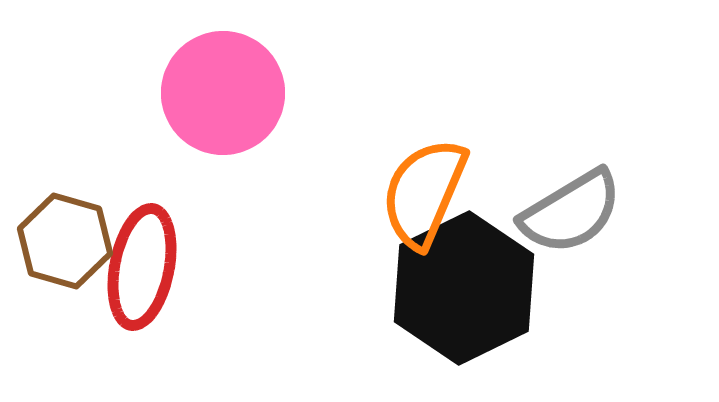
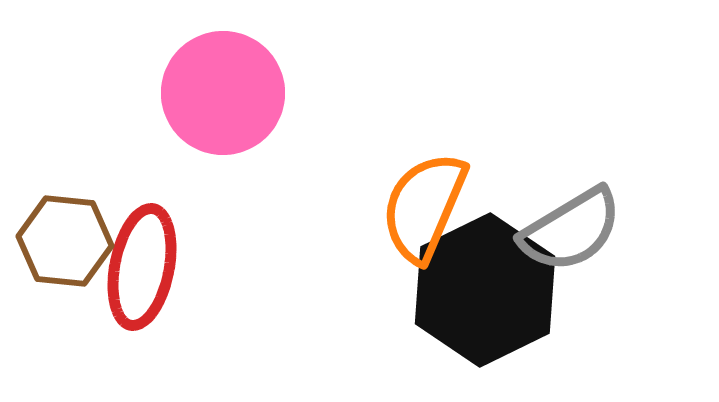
orange semicircle: moved 14 px down
gray semicircle: moved 18 px down
brown hexagon: rotated 10 degrees counterclockwise
black hexagon: moved 21 px right, 2 px down
